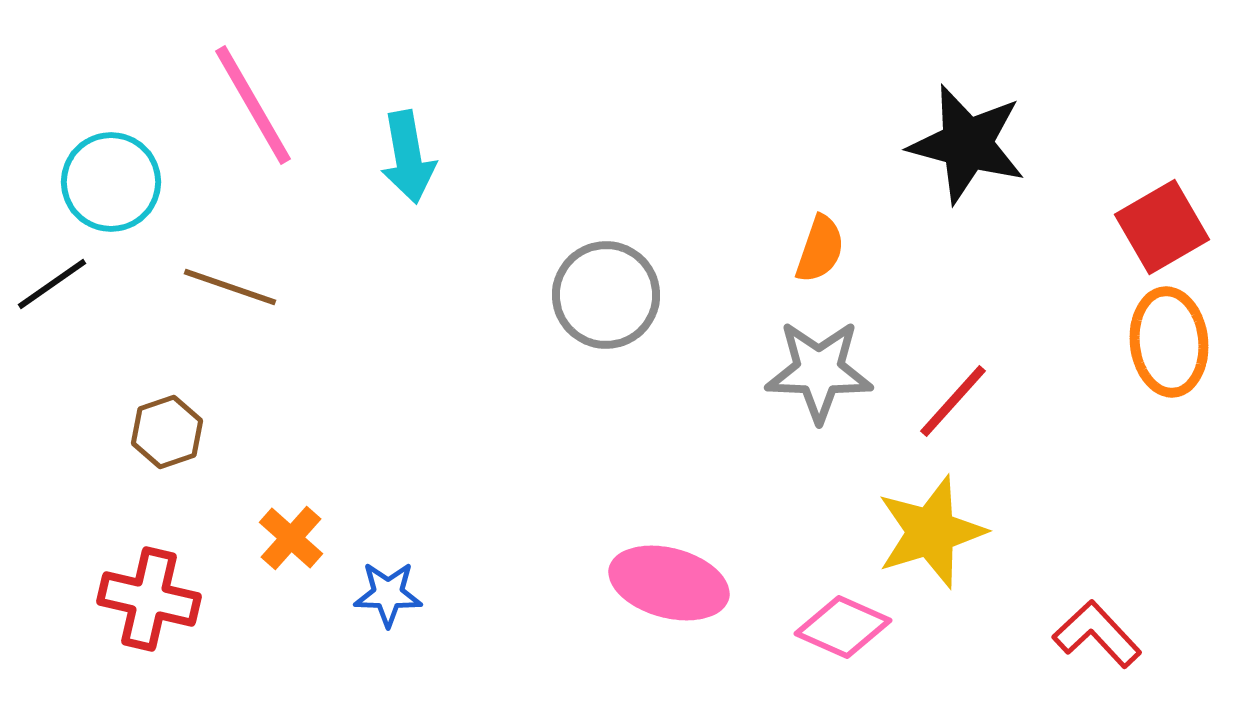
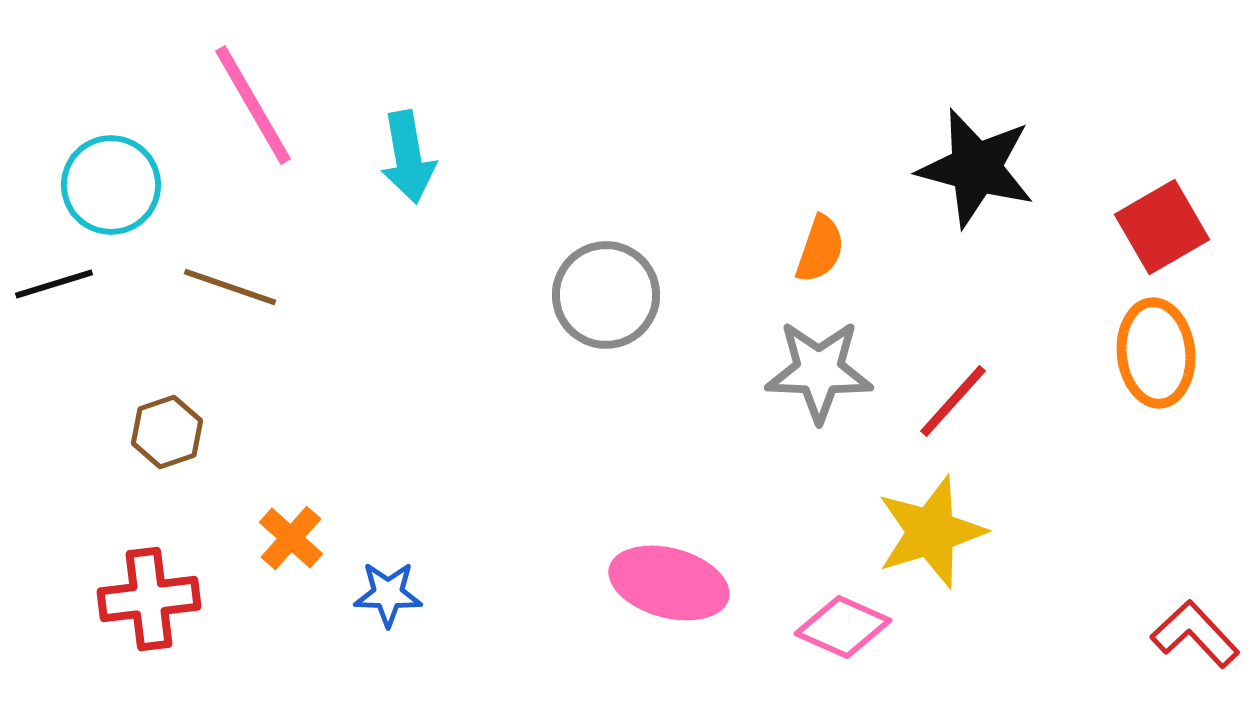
black star: moved 9 px right, 24 px down
cyan circle: moved 3 px down
black line: moved 2 px right; rotated 18 degrees clockwise
orange ellipse: moved 13 px left, 11 px down
red cross: rotated 20 degrees counterclockwise
red L-shape: moved 98 px right
